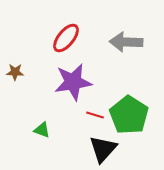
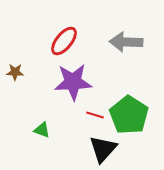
red ellipse: moved 2 px left, 3 px down
purple star: rotated 6 degrees clockwise
